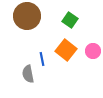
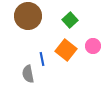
brown circle: moved 1 px right
green square: rotated 14 degrees clockwise
pink circle: moved 5 px up
